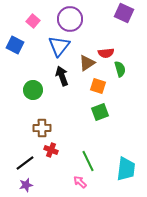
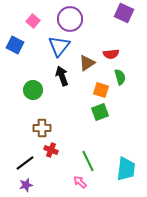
red semicircle: moved 5 px right, 1 px down
green semicircle: moved 8 px down
orange square: moved 3 px right, 4 px down
